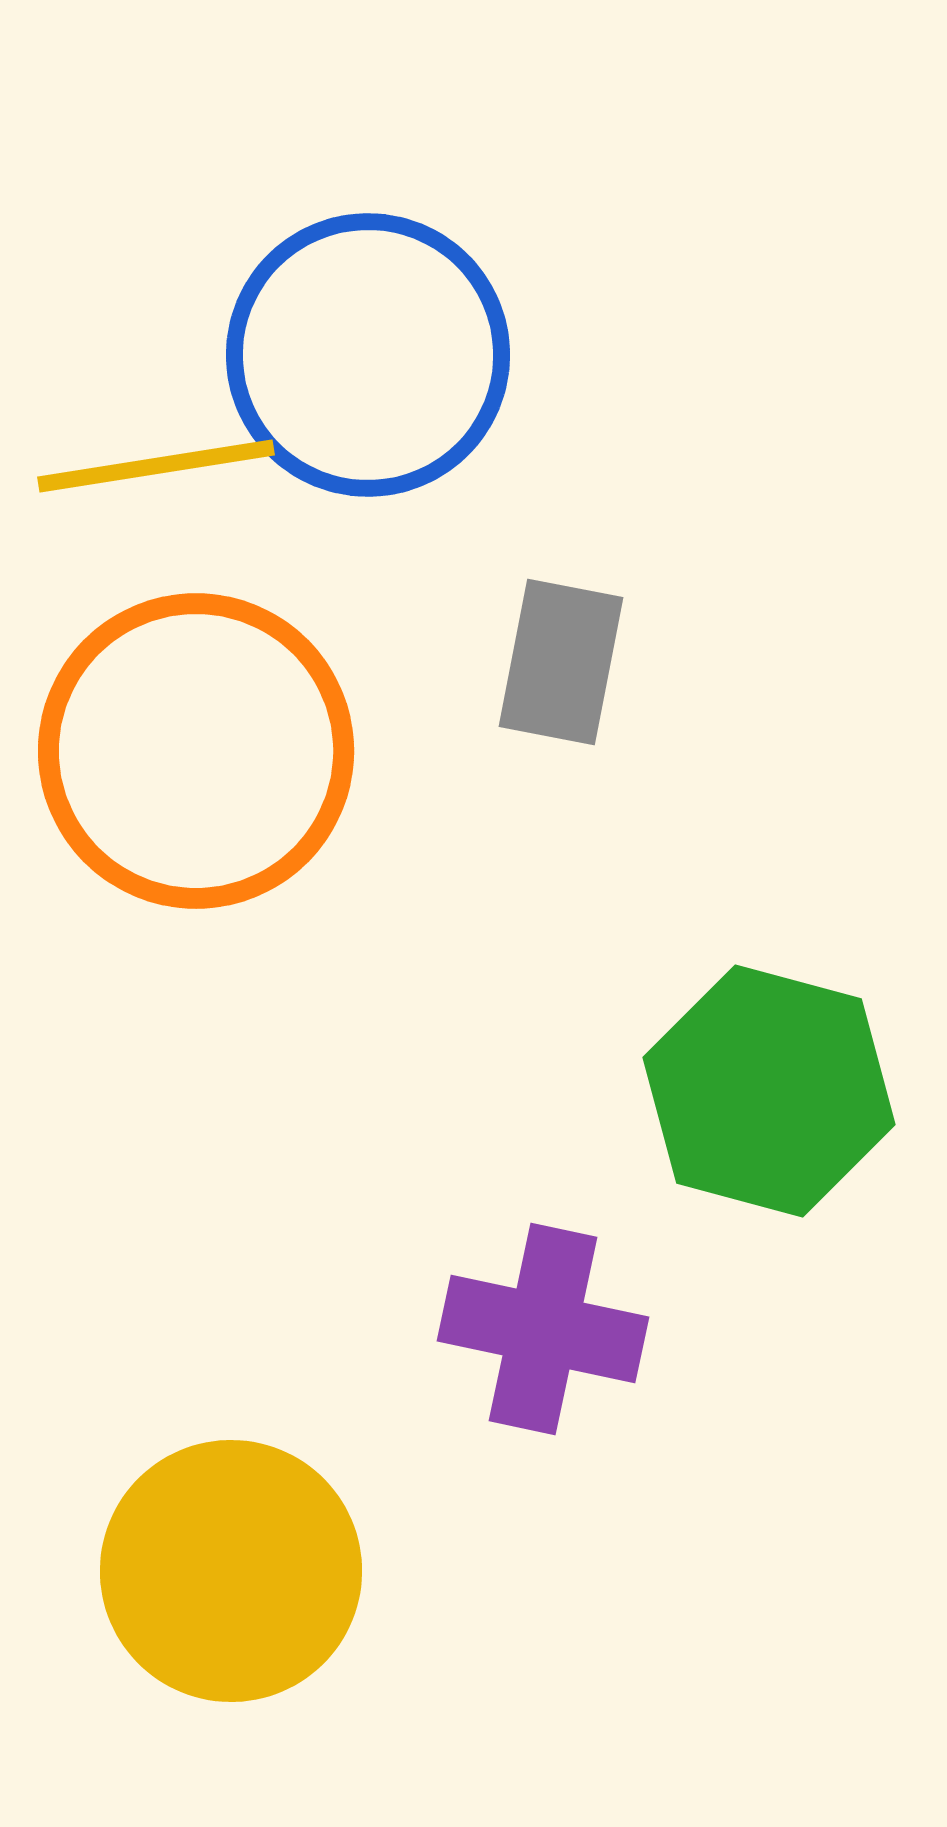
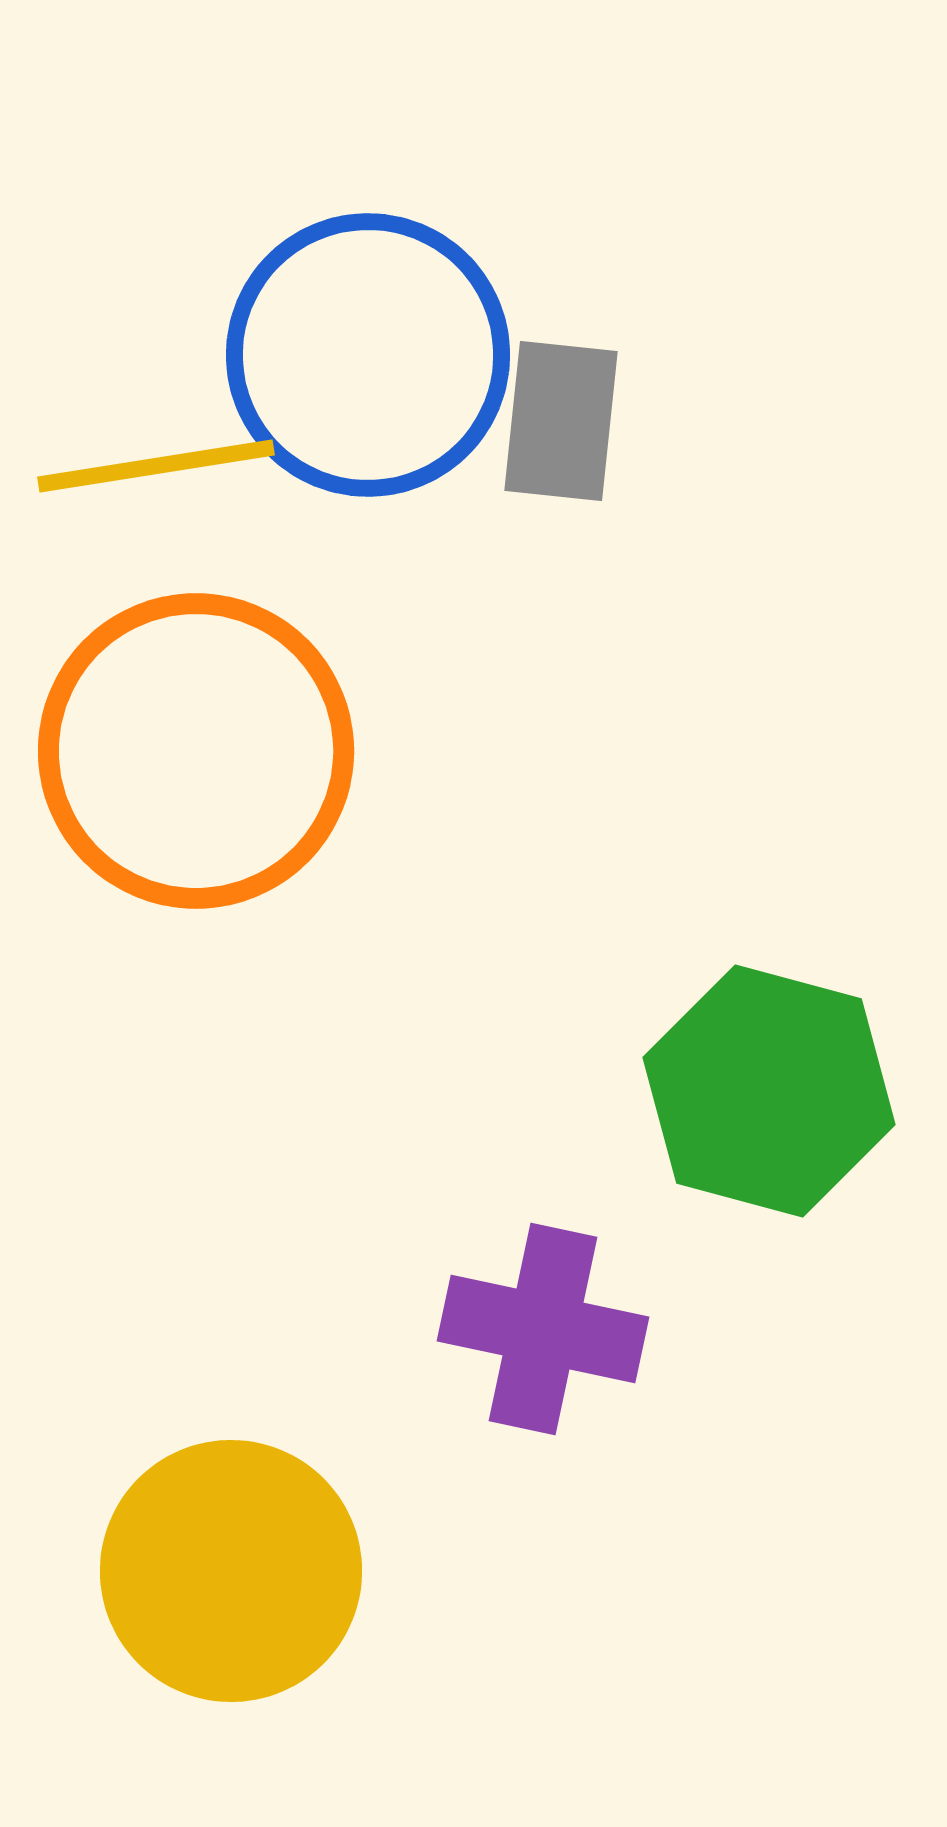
gray rectangle: moved 241 px up; rotated 5 degrees counterclockwise
